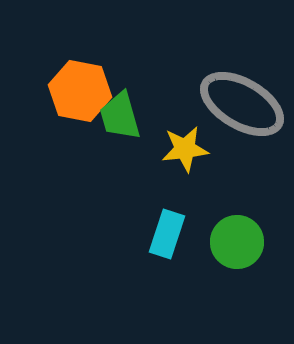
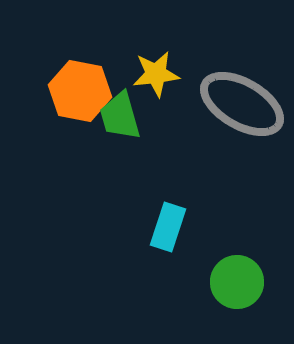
yellow star: moved 29 px left, 75 px up
cyan rectangle: moved 1 px right, 7 px up
green circle: moved 40 px down
